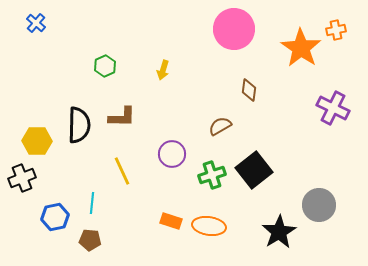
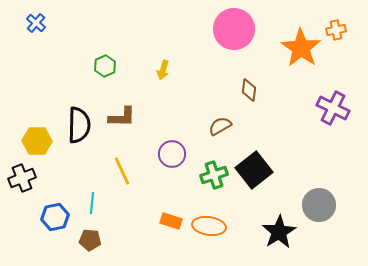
green cross: moved 2 px right
